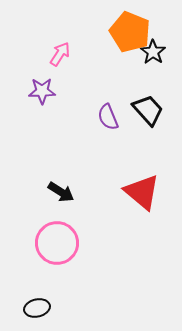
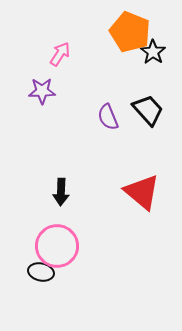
black arrow: rotated 60 degrees clockwise
pink circle: moved 3 px down
black ellipse: moved 4 px right, 36 px up; rotated 25 degrees clockwise
